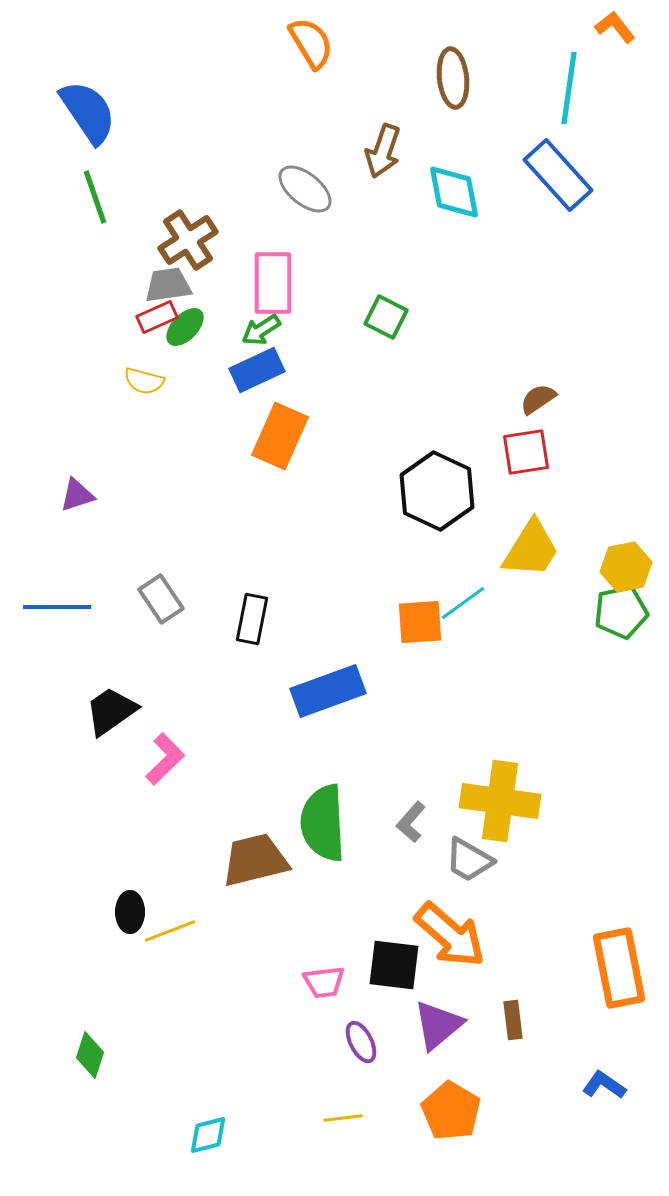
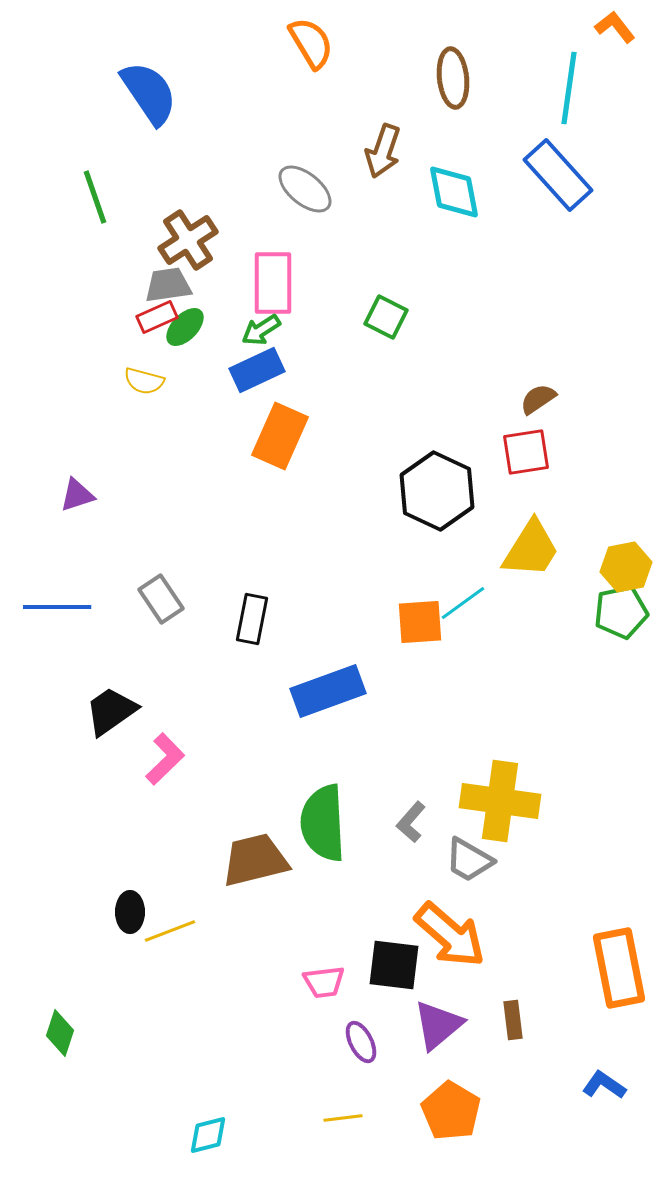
blue semicircle at (88, 112): moved 61 px right, 19 px up
green diamond at (90, 1055): moved 30 px left, 22 px up
